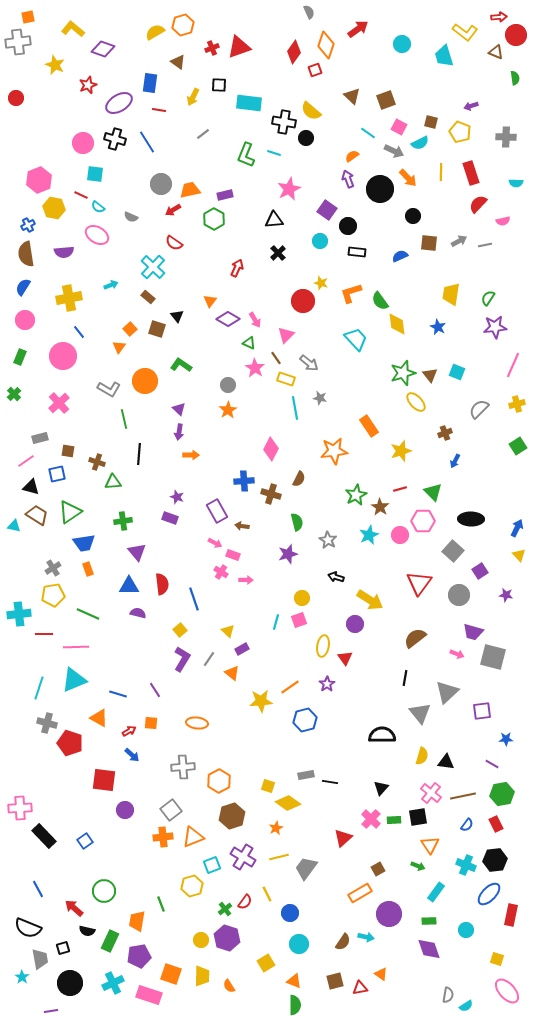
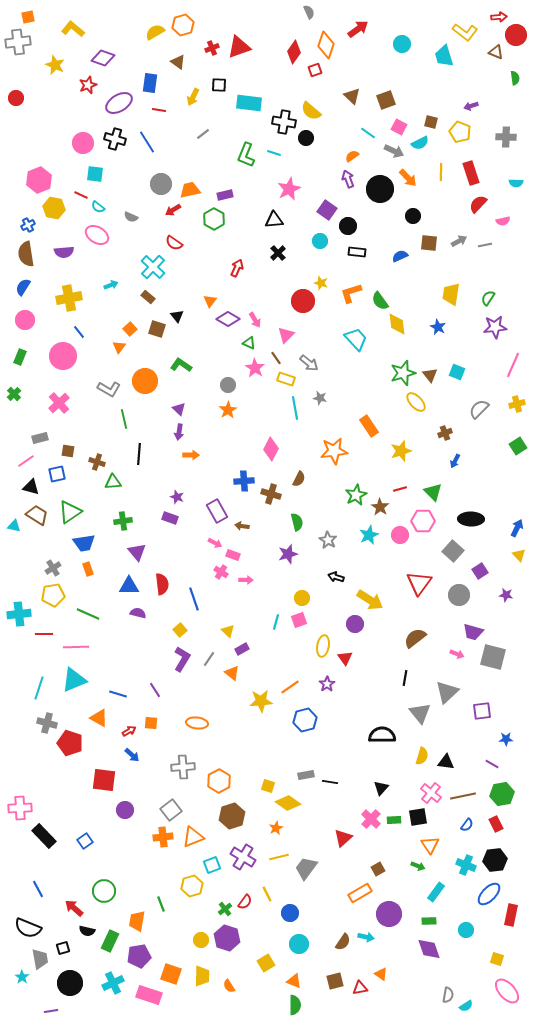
purple diamond at (103, 49): moved 9 px down
